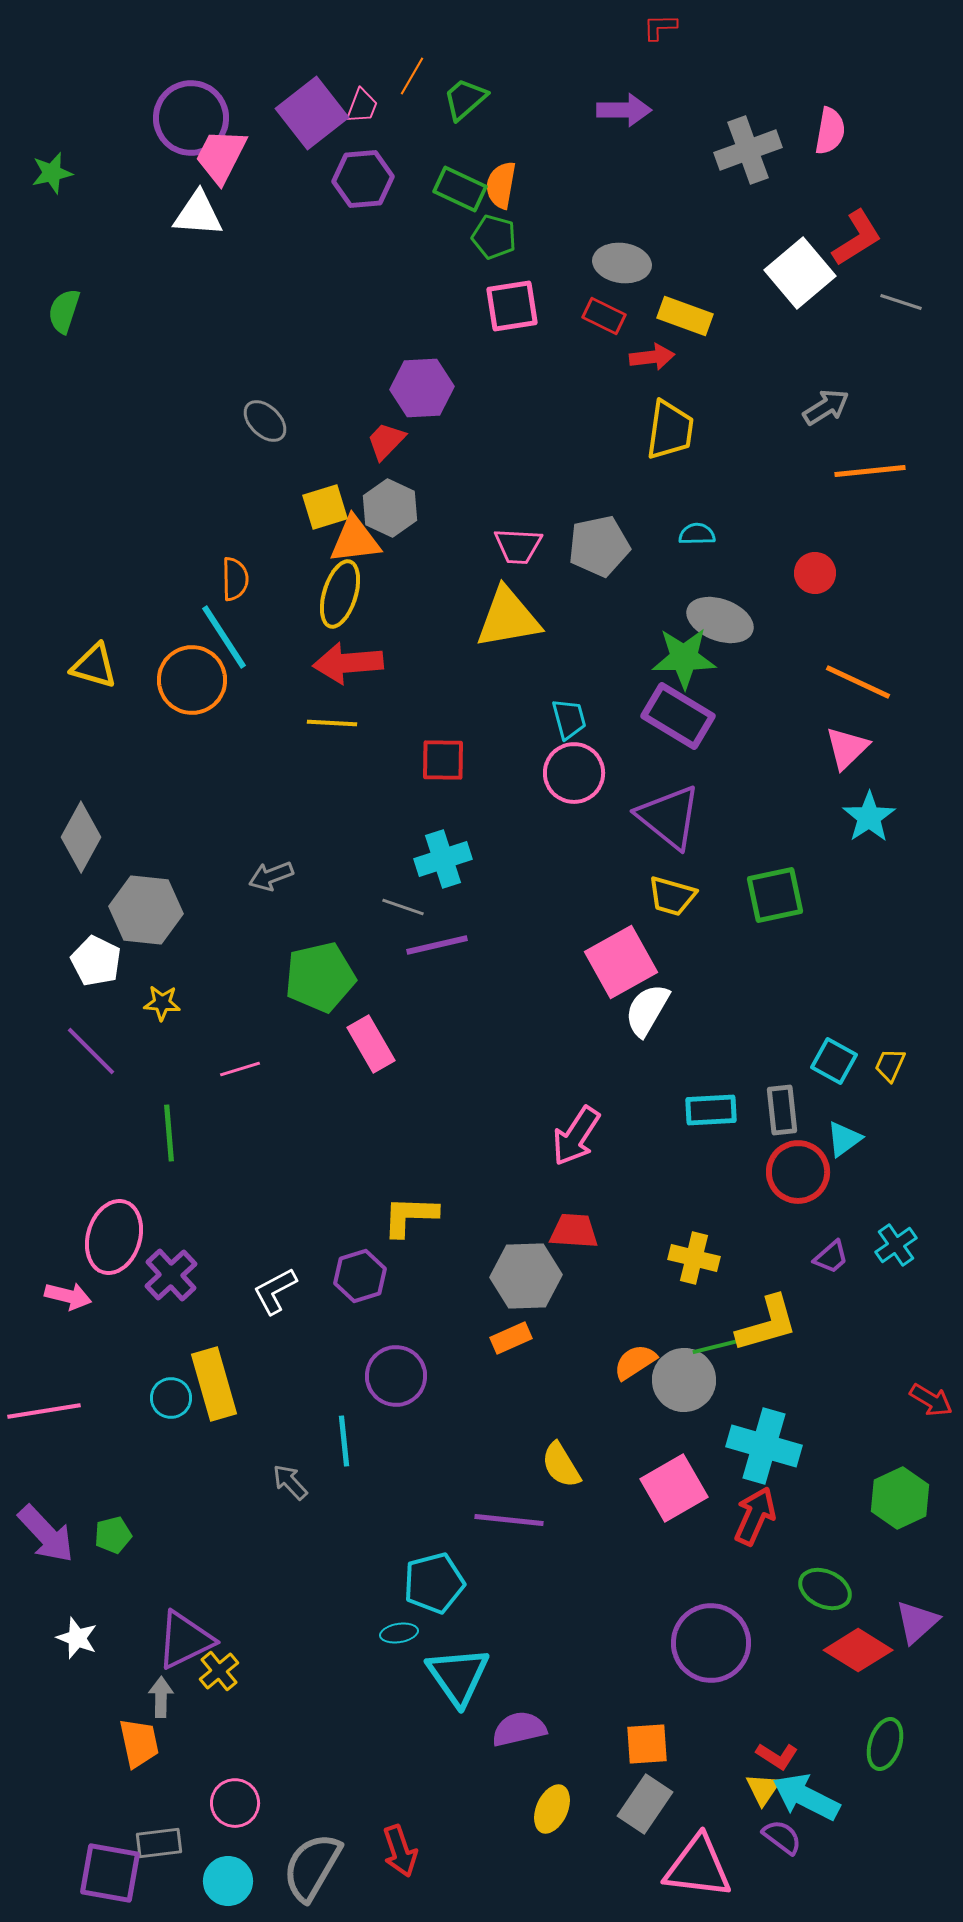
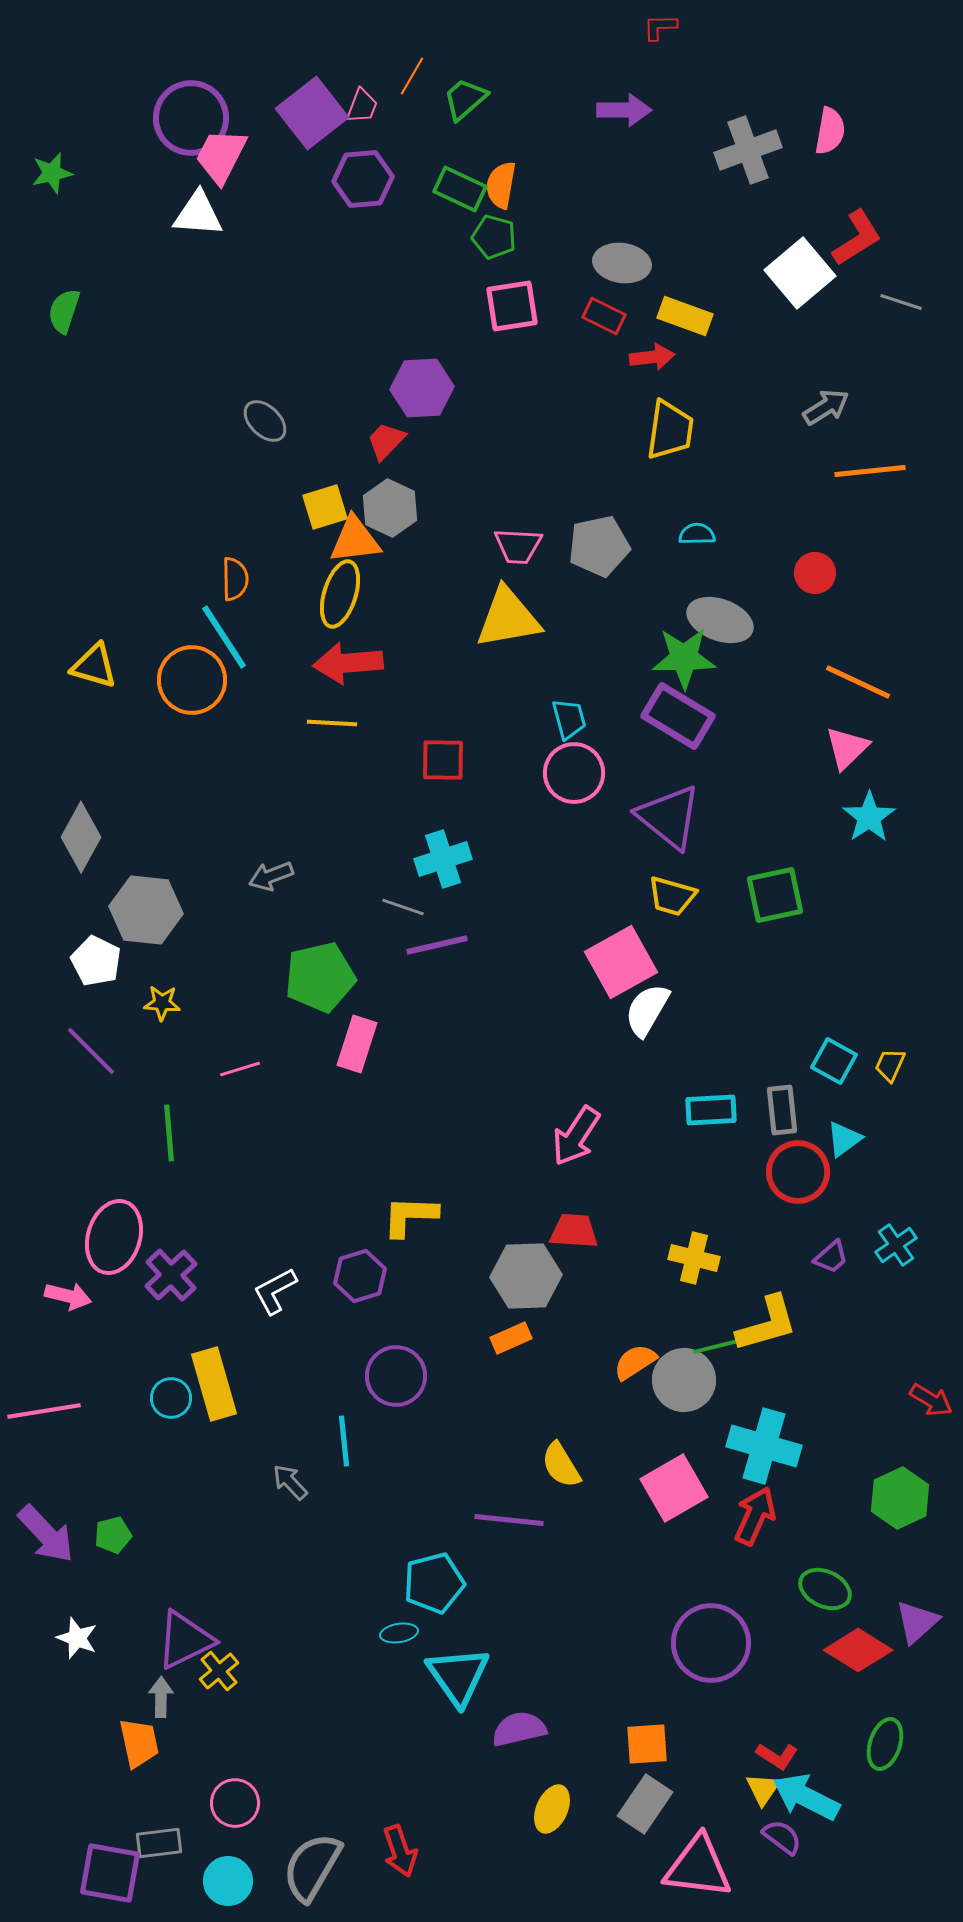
pink rectangle at (371, 1044): moved 14 px left; rotated 48 degrees clockwise
